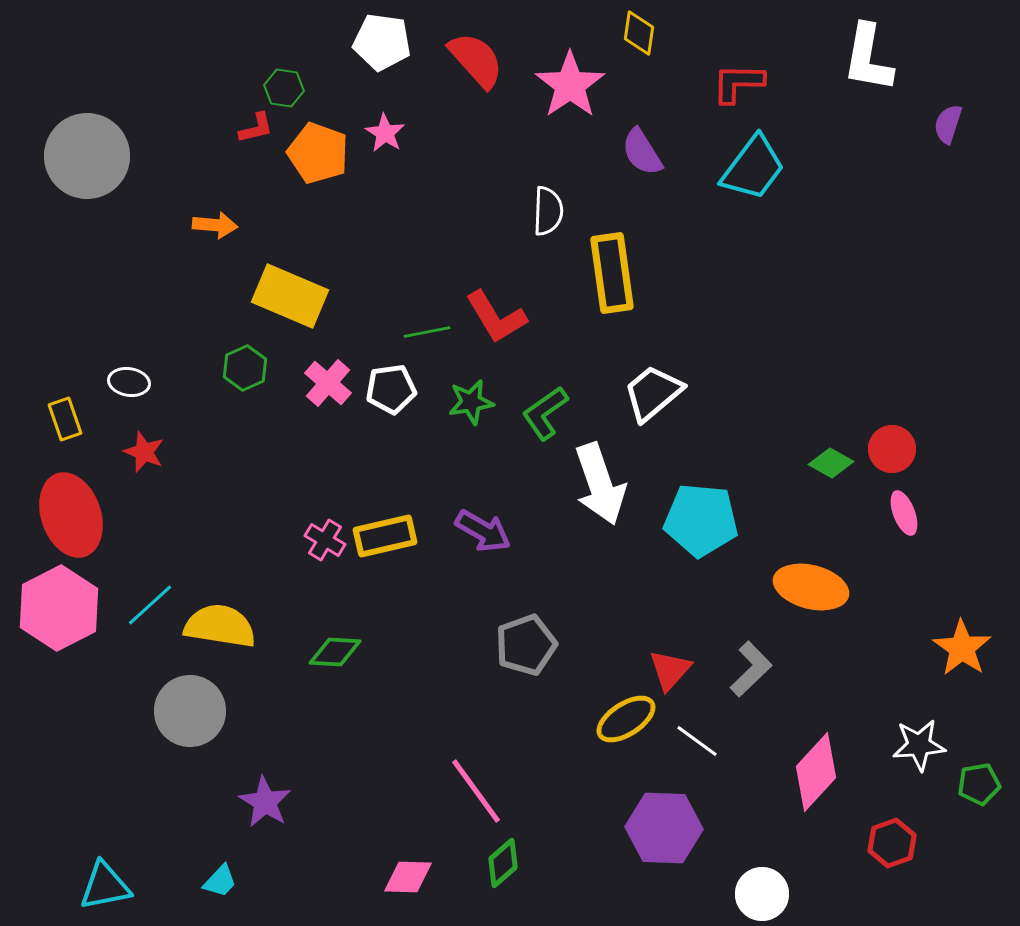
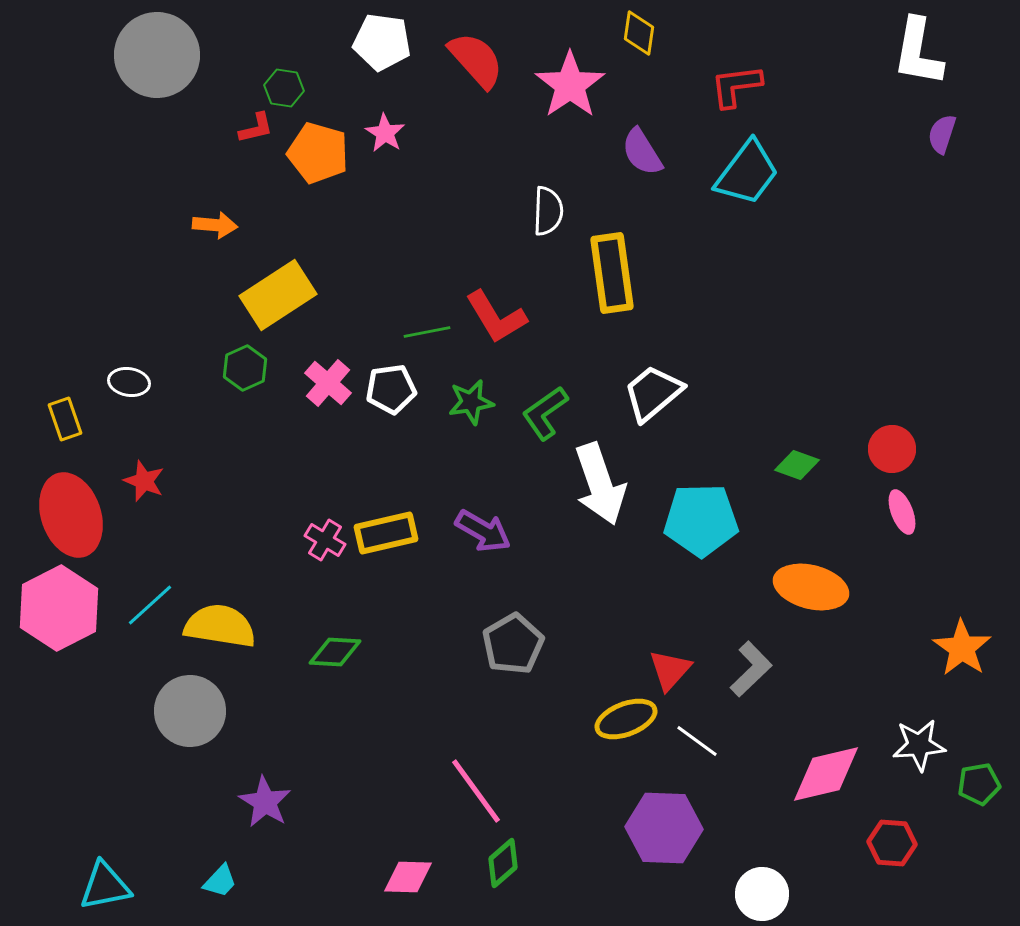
white L-shape at (868, 58): moved 50 px right, 6 px up
red L-shape at (738, 83): moved 2 px left, 3 px down; rotated 8 degrees counterclockwise
purple semicircle at (948, 124): moved 6 px left, 10 px down
orange pentagon at (318, 153): rotated 4 degrees counterclockwise
gray circle at (87, 156): moved 70 px right, 101 px up
cyan trapezoid at (753, 168): moved 6 px left, 5 px down
yellow rectangle at (290, 296): moved 12 px left, 1 px up; rotated 56 degrees counterclockwise
red star at (144, 452): moved 29 px down
green diamond at (831, 463): moved 34 px left, 2 px down; rotated 9 degrees counterclockwise
pink ellipse at (904, 513): moved 2 px left, 1 px up
cyan pentagon at (701, 520): rotated 6 degrees counterclockwise
yellow rectangle at (385, 536): moved 1 px right, 3 px up
gray pentagon at (526, 645): moved 13 px left, 1 px up; rotated 10 degrees counterclockwise
yellow ellipse at (626, 719): rotated 12 degrees clockwise
pink diamond at (816, 772): moved 10 px right, 2 px down; rotated 34 degrees clockwise
red hexagon at (892, 843): rotated 24 degrees clockwise
